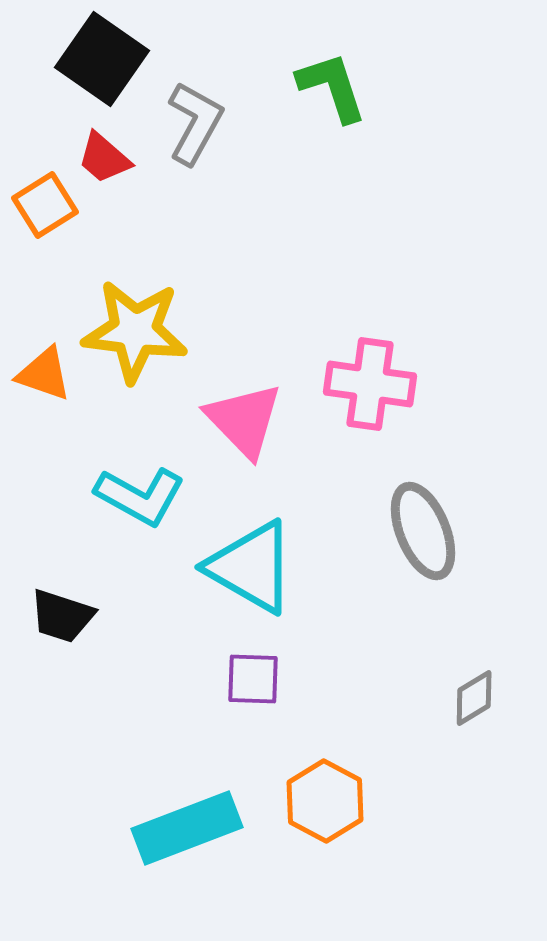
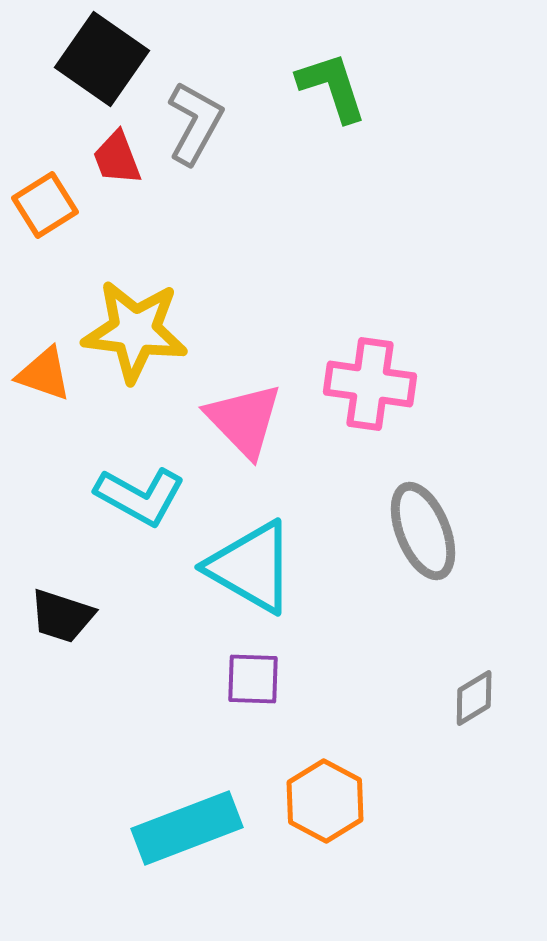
red trapezoid: moved 13 px right; rotated 28 degrees clockwise
